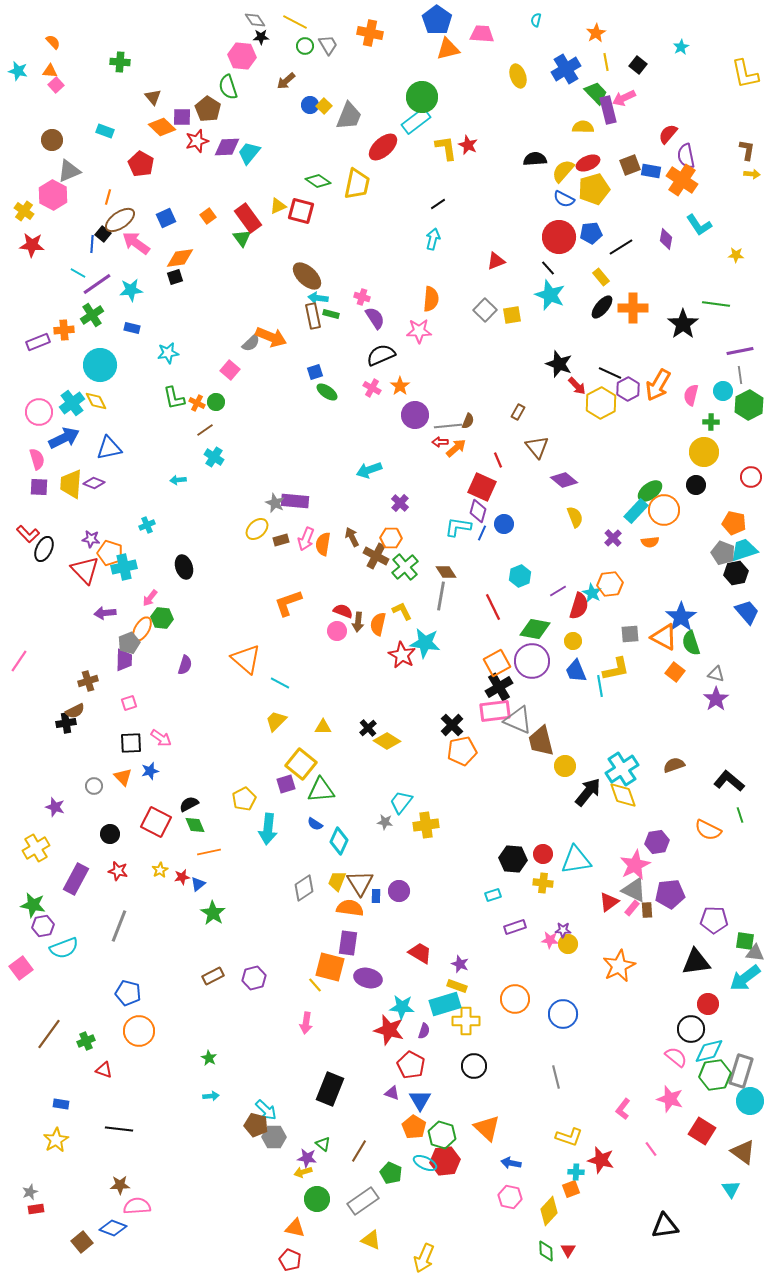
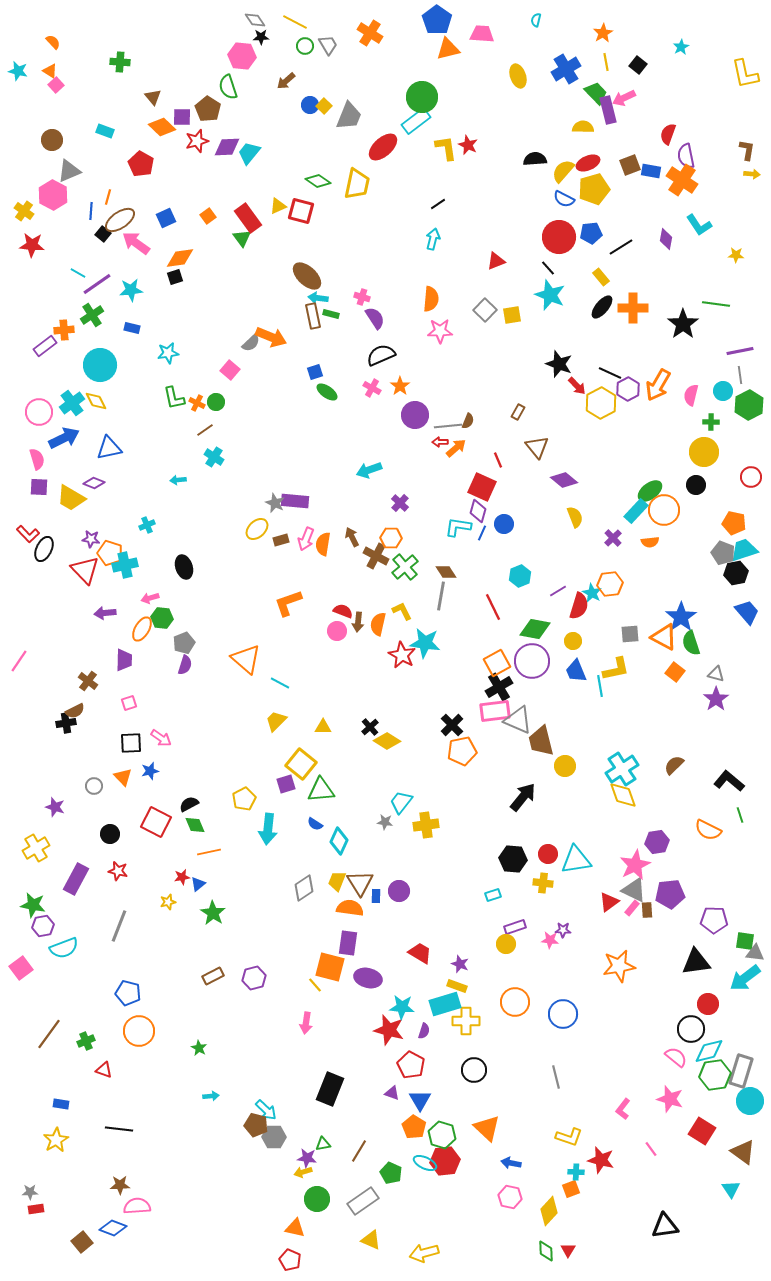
orange cross at (370, 33): rotated 20 degrees clockwise
orange star at (596, 33): moved 7 px right
orange triangle at (50, 71): rotated 28 degrees clockwise
red semicircle at (668, 134): rotated 20 degrees counterclockwise
blue line at (92, 244): moved 1 px left, 33 px up
pink star at (419, 331): moved 21 px right
purple rectangle at (38, 342): moved 7 px right, 4 px down; rotated 15 degrees counterclockwise
yellow trapezoid at (71, 484): moved 14 px down; rotated 64 degrees counterclockwise
cyan cross at (124, 567): moved 1 px right, 2 px up
pink arrow at (150, 598): rotated 36 degrees clockwise
gray pentagon at (129, 643): moved 55 px right
brown cross at (88, 681): rotated 36 degrees counterclockwise
black cross at (368, 728): moved 2 px right, 1 px up
brown semicircle at (674, 765): rotated 25 degrees counterclockwise
black arrow at (588, 792): moved 65 px left, 5 px down
red circle at (543, 854): moved 5 px right
yellow star at (160, 870): moved 8 px right, 32 px down; rotated 14 degrees clockwise
yellow circle at (568, 944): moved 62 px left
orange star at (619, 966): rotated 16 degrees clockwise
orange circle at (515, 999): moved 3 px down
green star at (209, 1058): moved 10 px left, 10 px up
black circle at (474, 1066): moved 4 px down
green triangle at (323, 1144): rotated 49 degrees counterclockwise
gray star at (30, 1192): rotated 21 degrees clockwise
yellow arrow at (424, 1258): moved 5 px up; rotated 52 degrees clockwise
